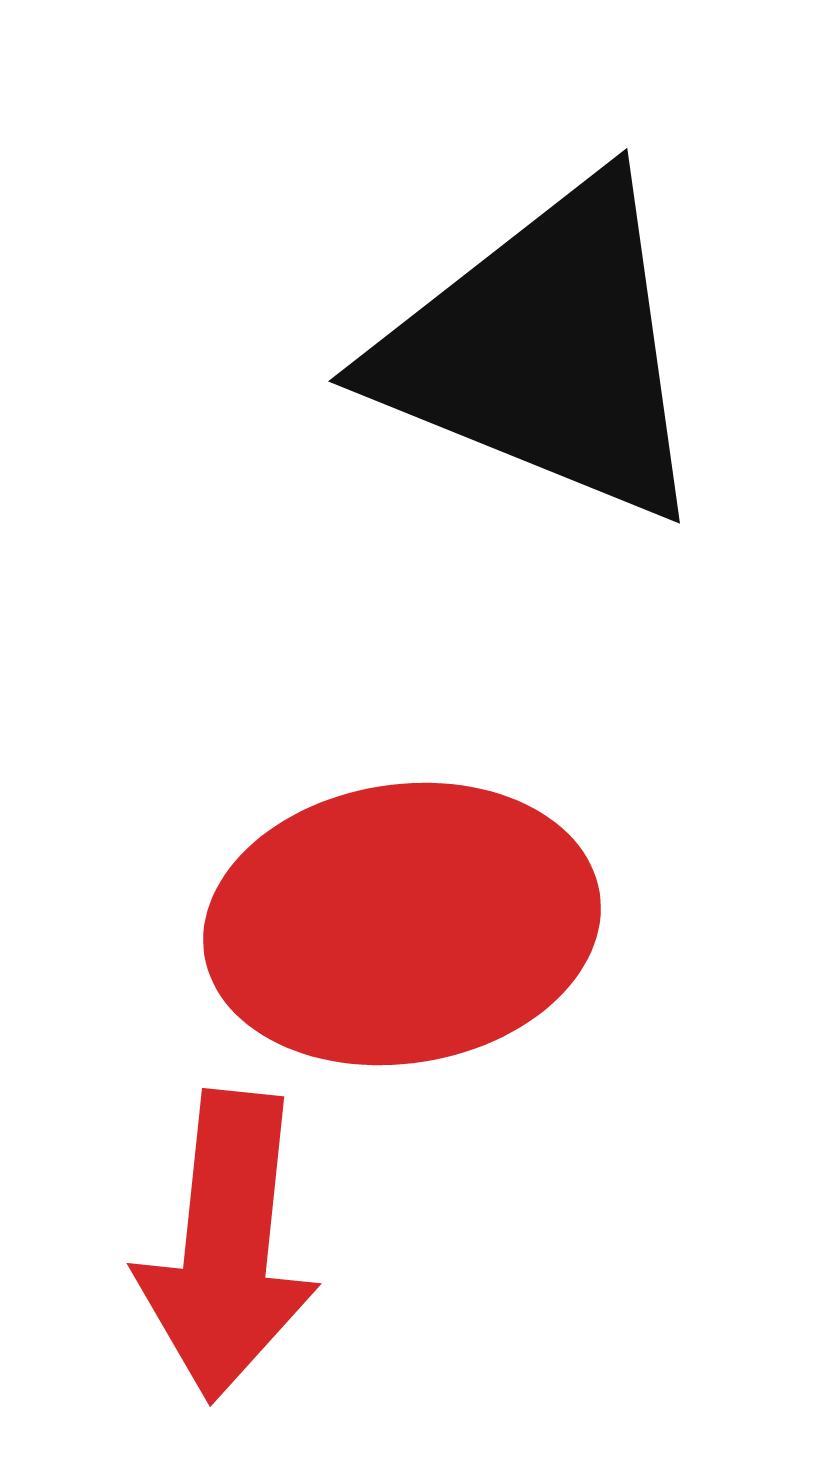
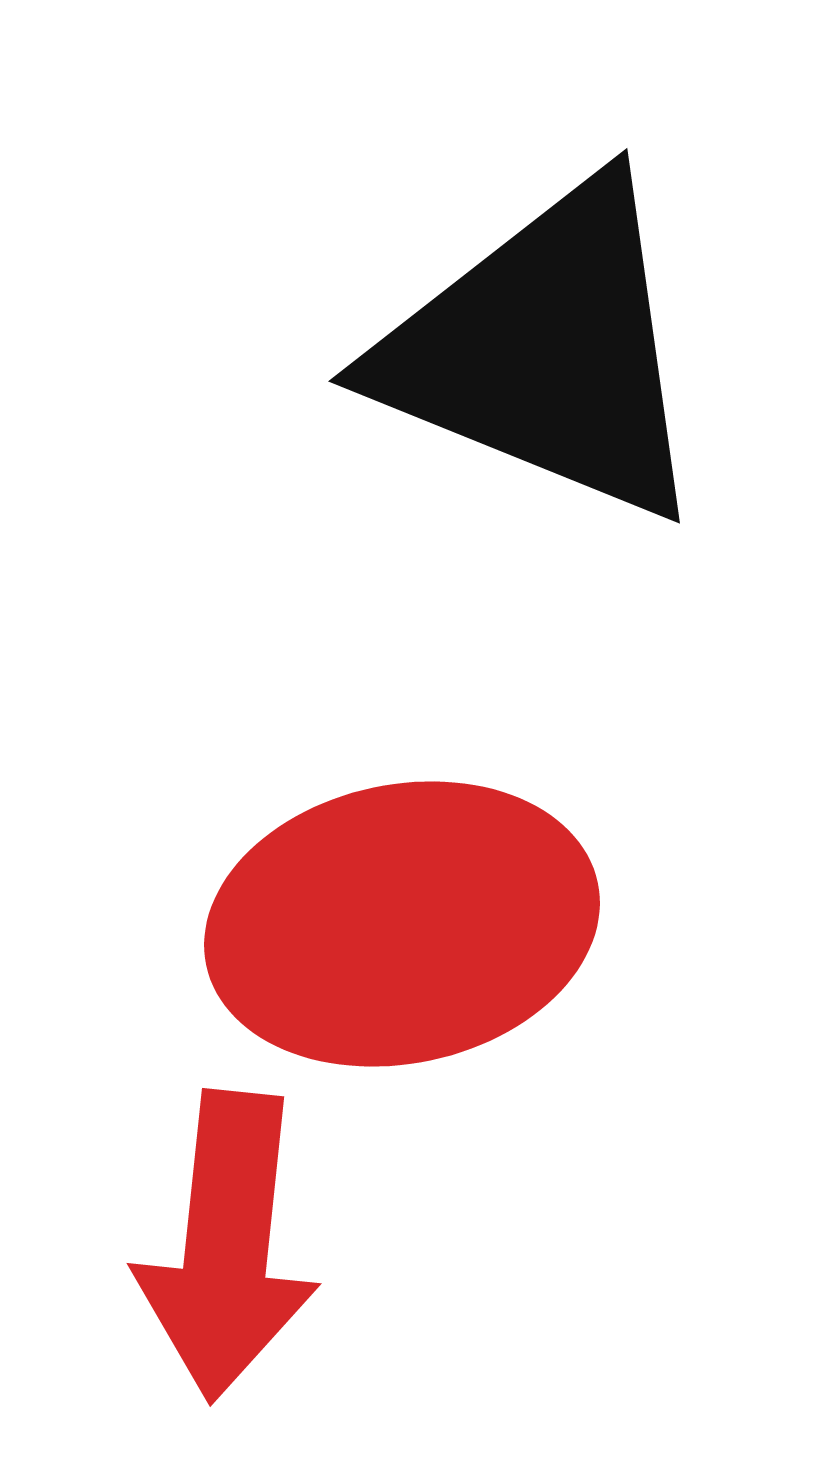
red ellipse: rotated 3 degrees counterclockwise
